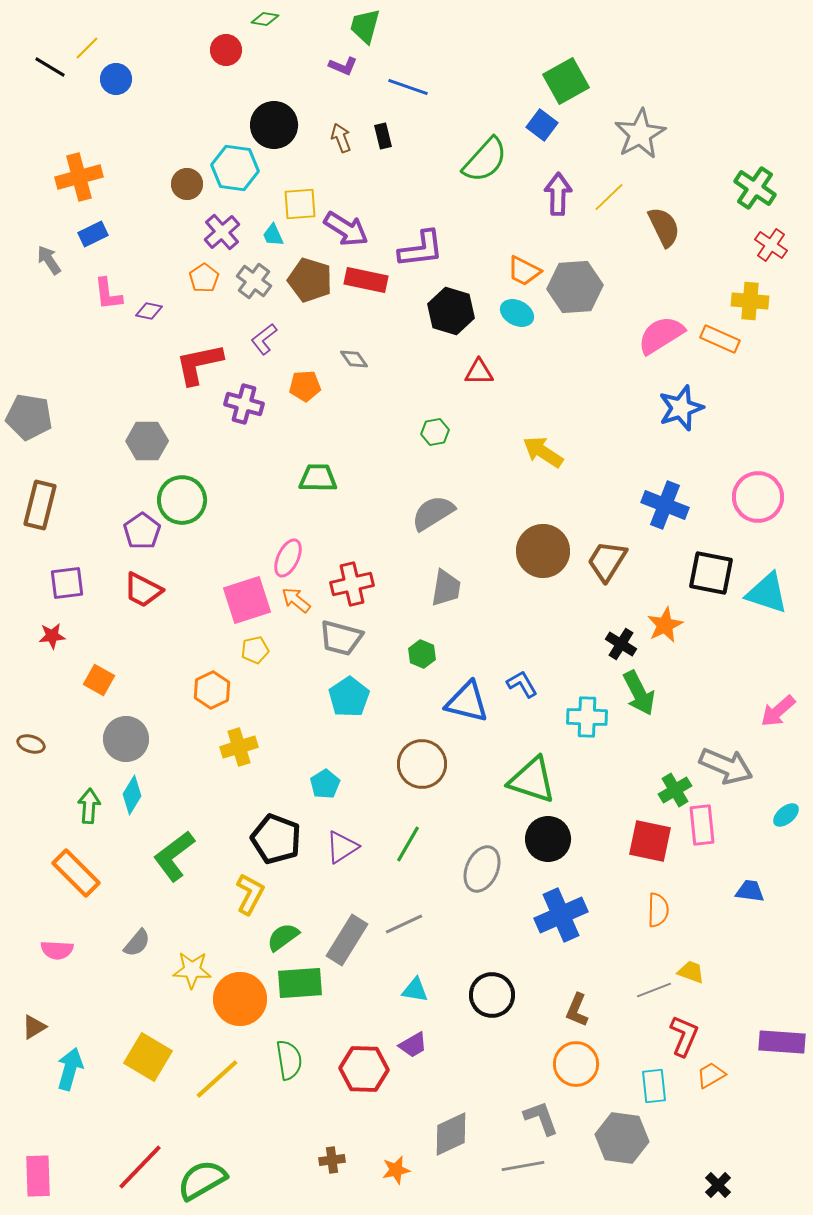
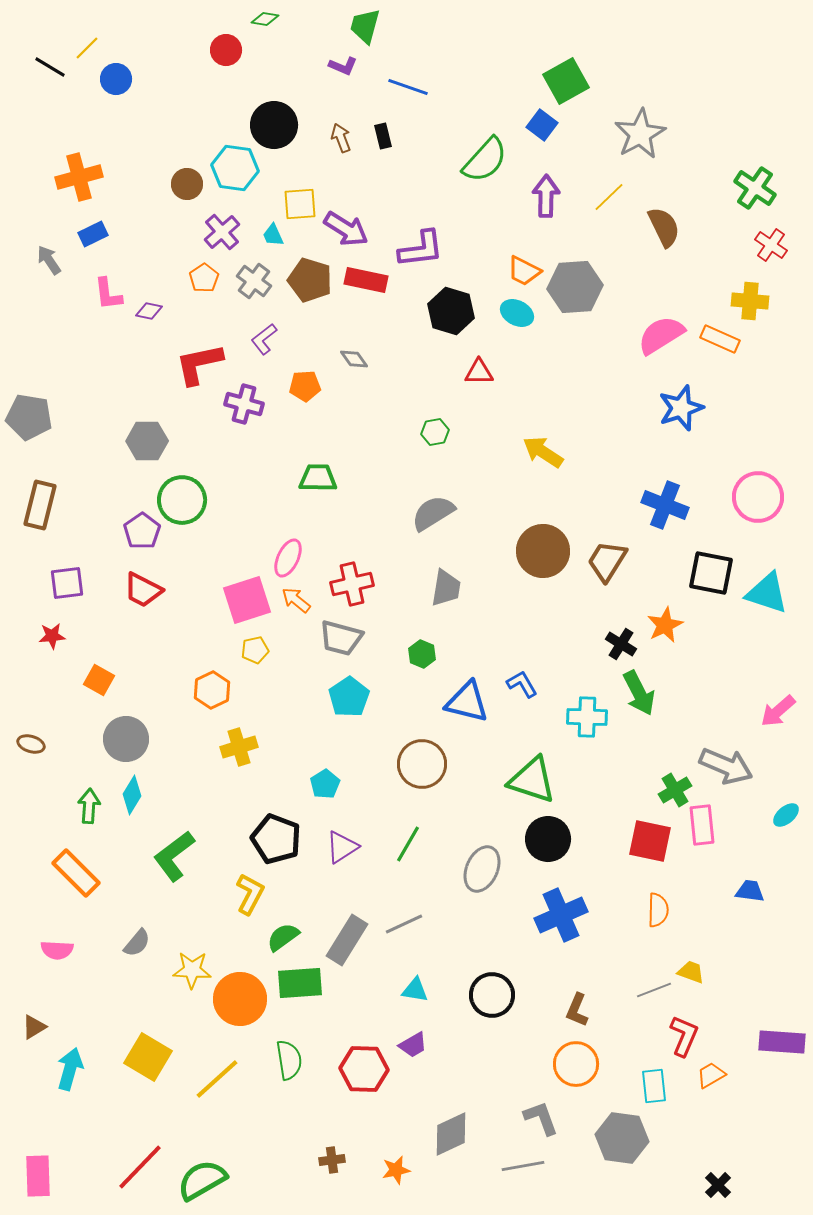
purple arrow at (558, 194): moved 12 px left, 2 px down
